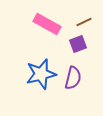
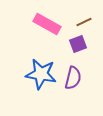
blue star: rotated 24 degrees clockwise
